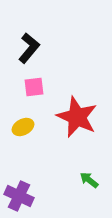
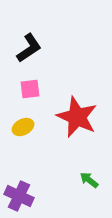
black L-shape: rotated 16 degrees clockwise
pink square: moved 4 px left, 2 px down
